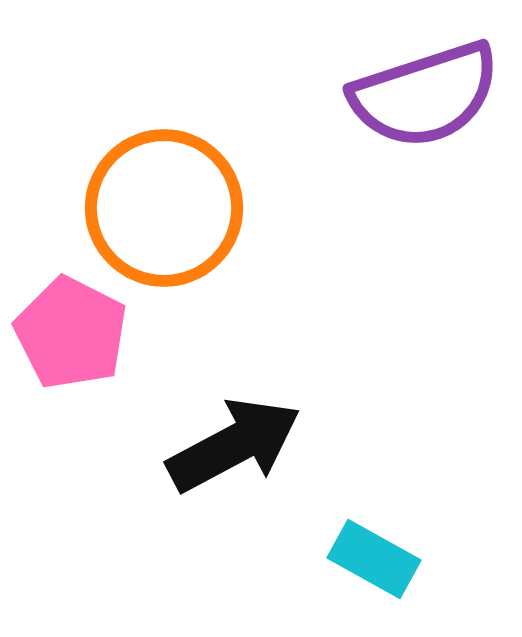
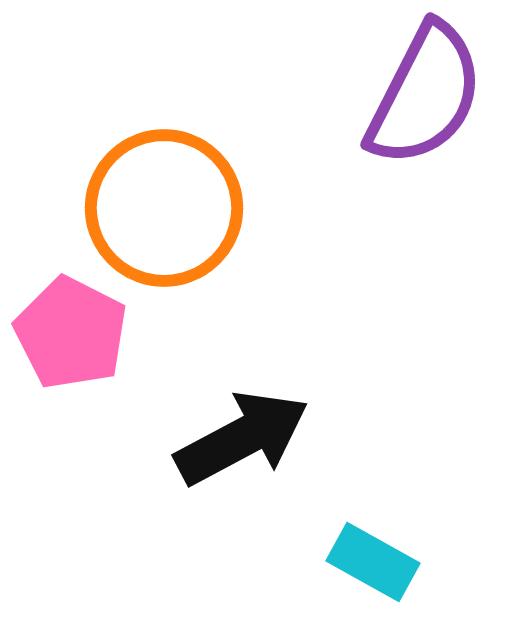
purple semicircle: rotated 45 degrees counterclockwise
black arrow: moved 8 px right, 7 px up
cyan rectangle: moved 1 px left, 3 px down
